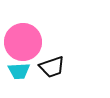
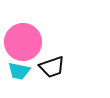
cyan trapezoid: rotated 15 degrees clockwise
